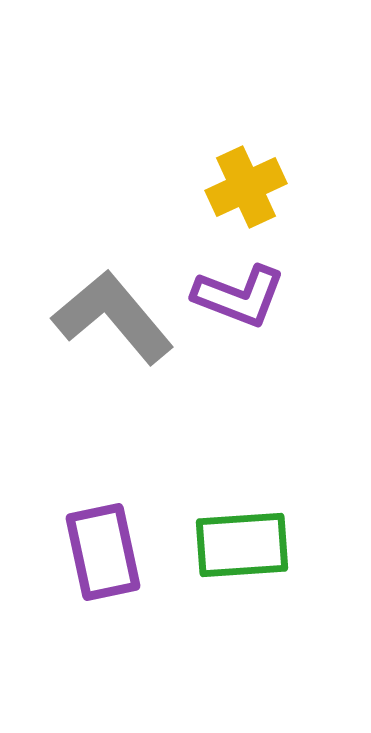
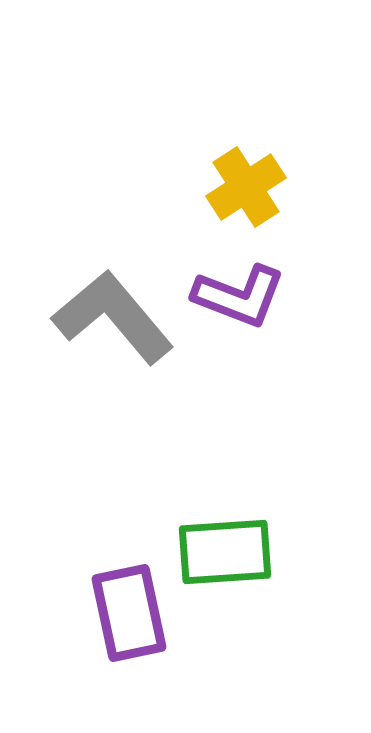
yellow cross: rotated 8 degrees counterclockwise
green rectangle: moved 17 px left, 7 px down
purple rectangle: moved 26 px right, 61 px down
